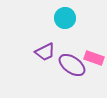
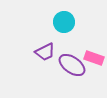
cyan circle: moved 1 px left, 4 px down
